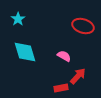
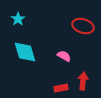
red arrow: moved 5 px right, 5 px down; rotated 36 degrees counterclockwise
